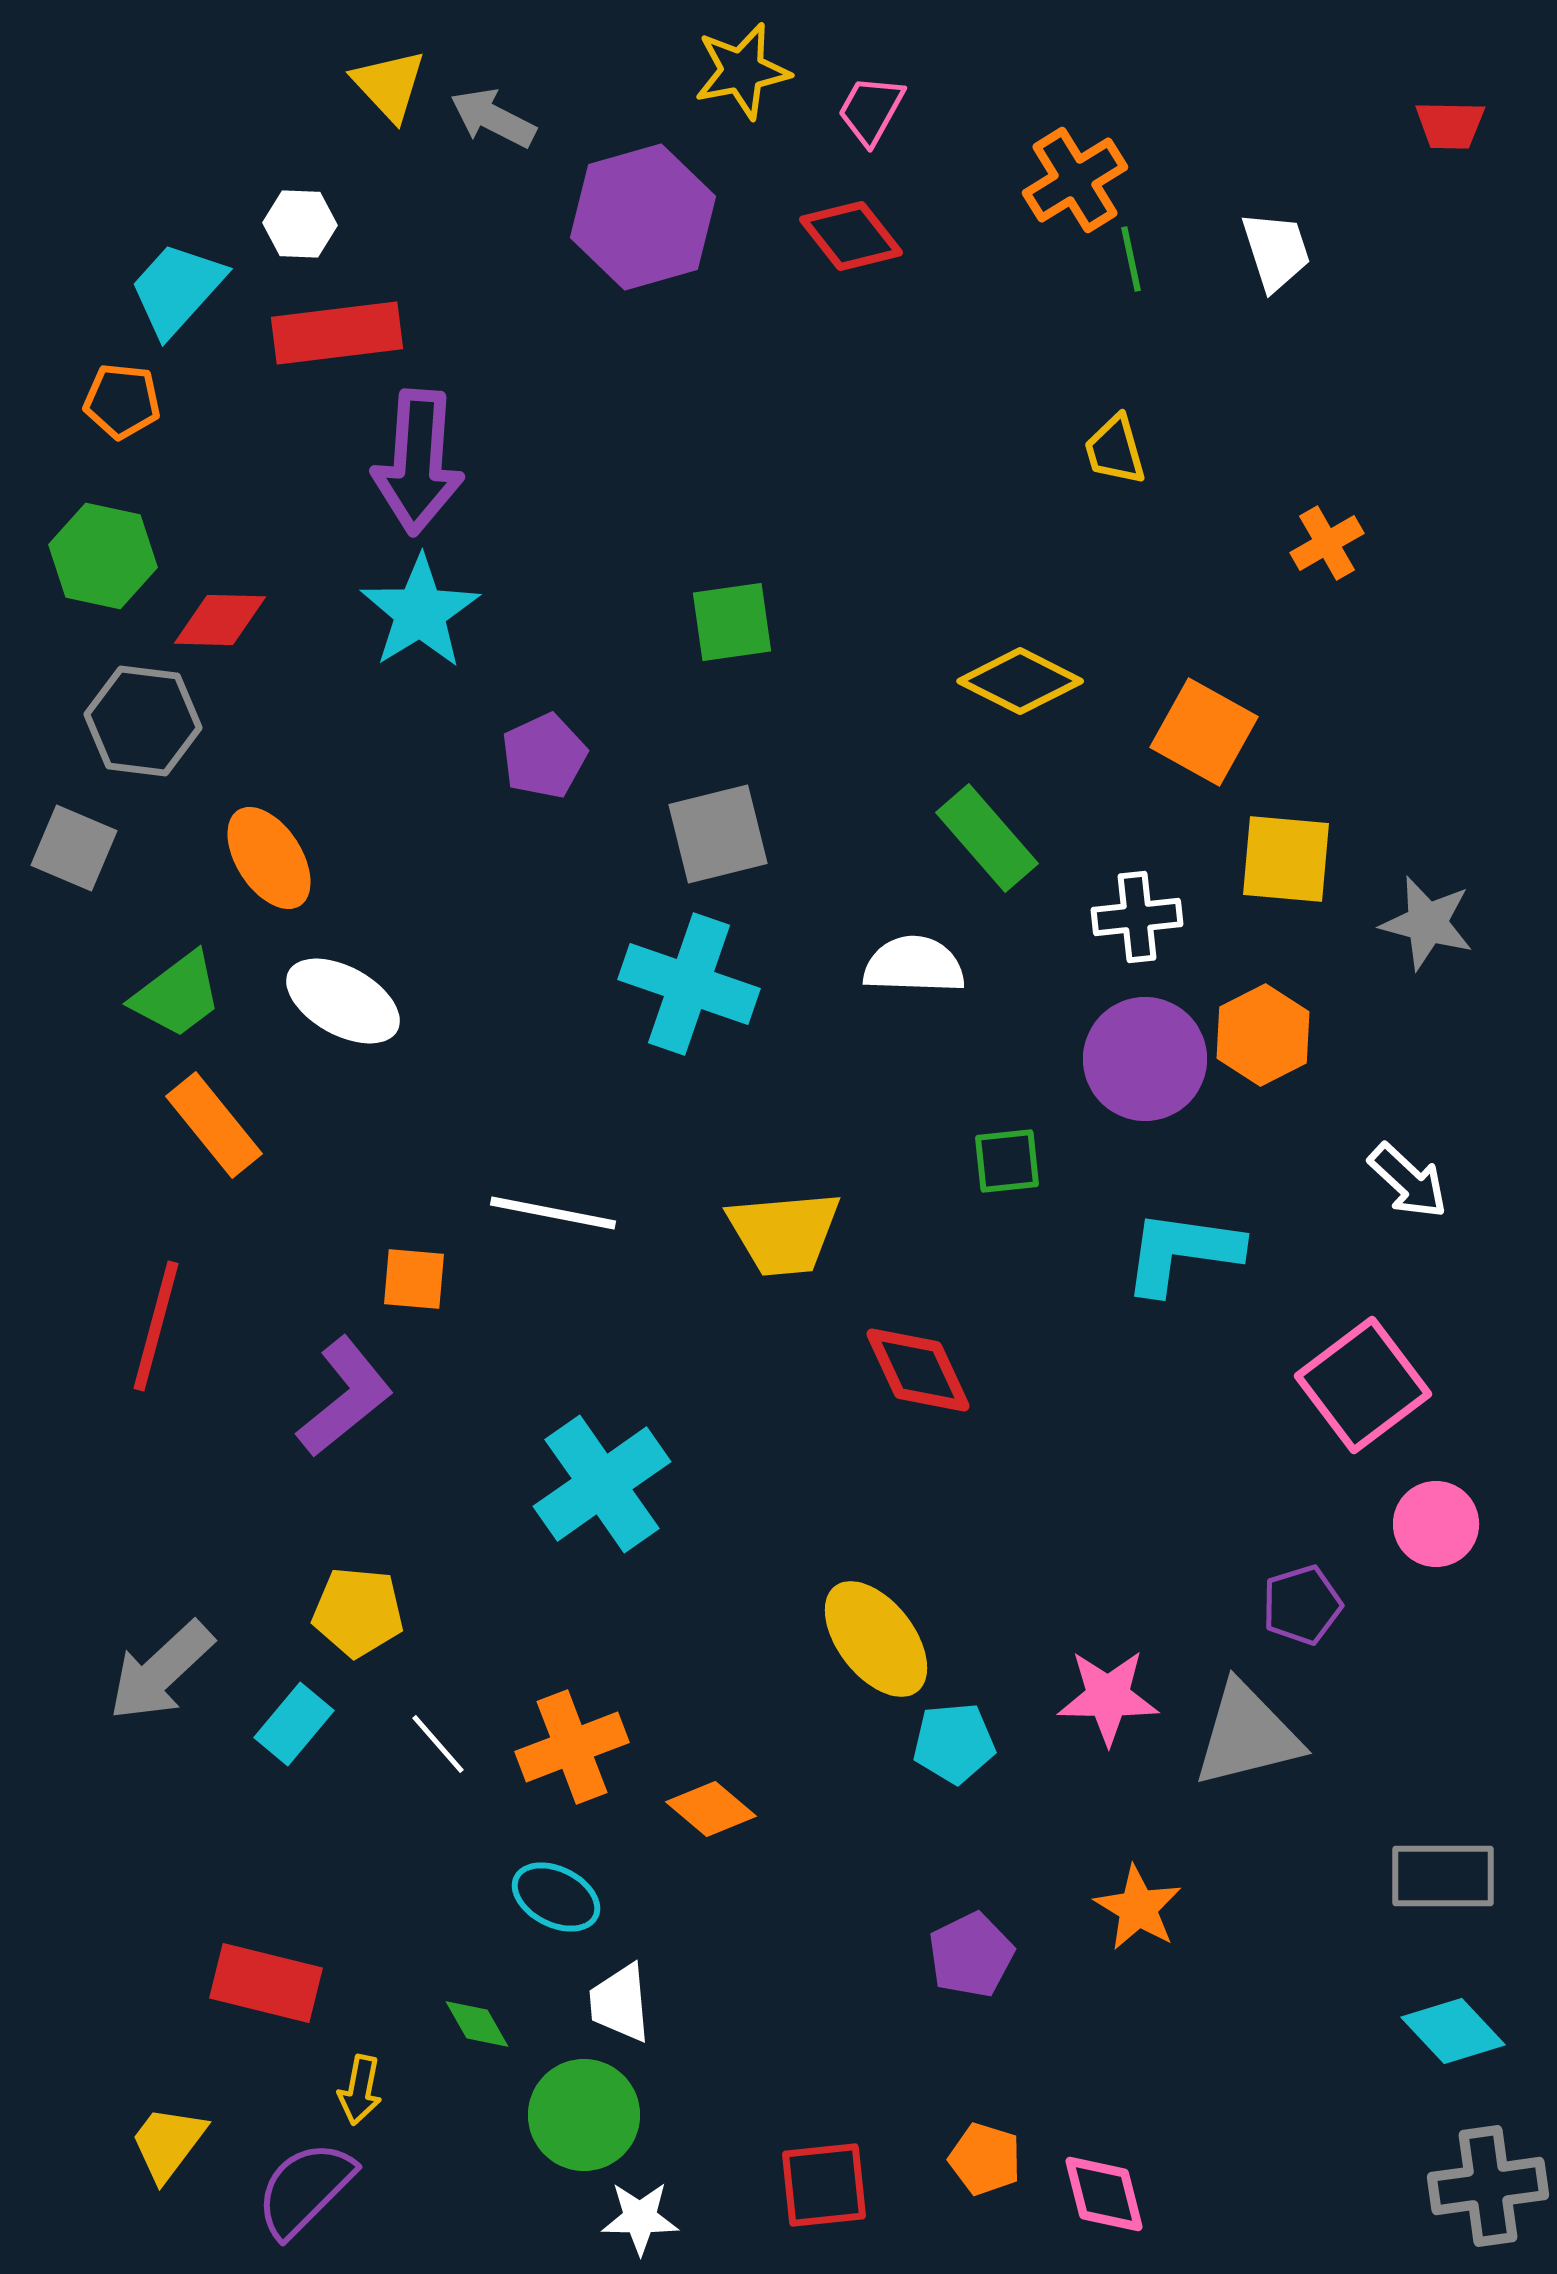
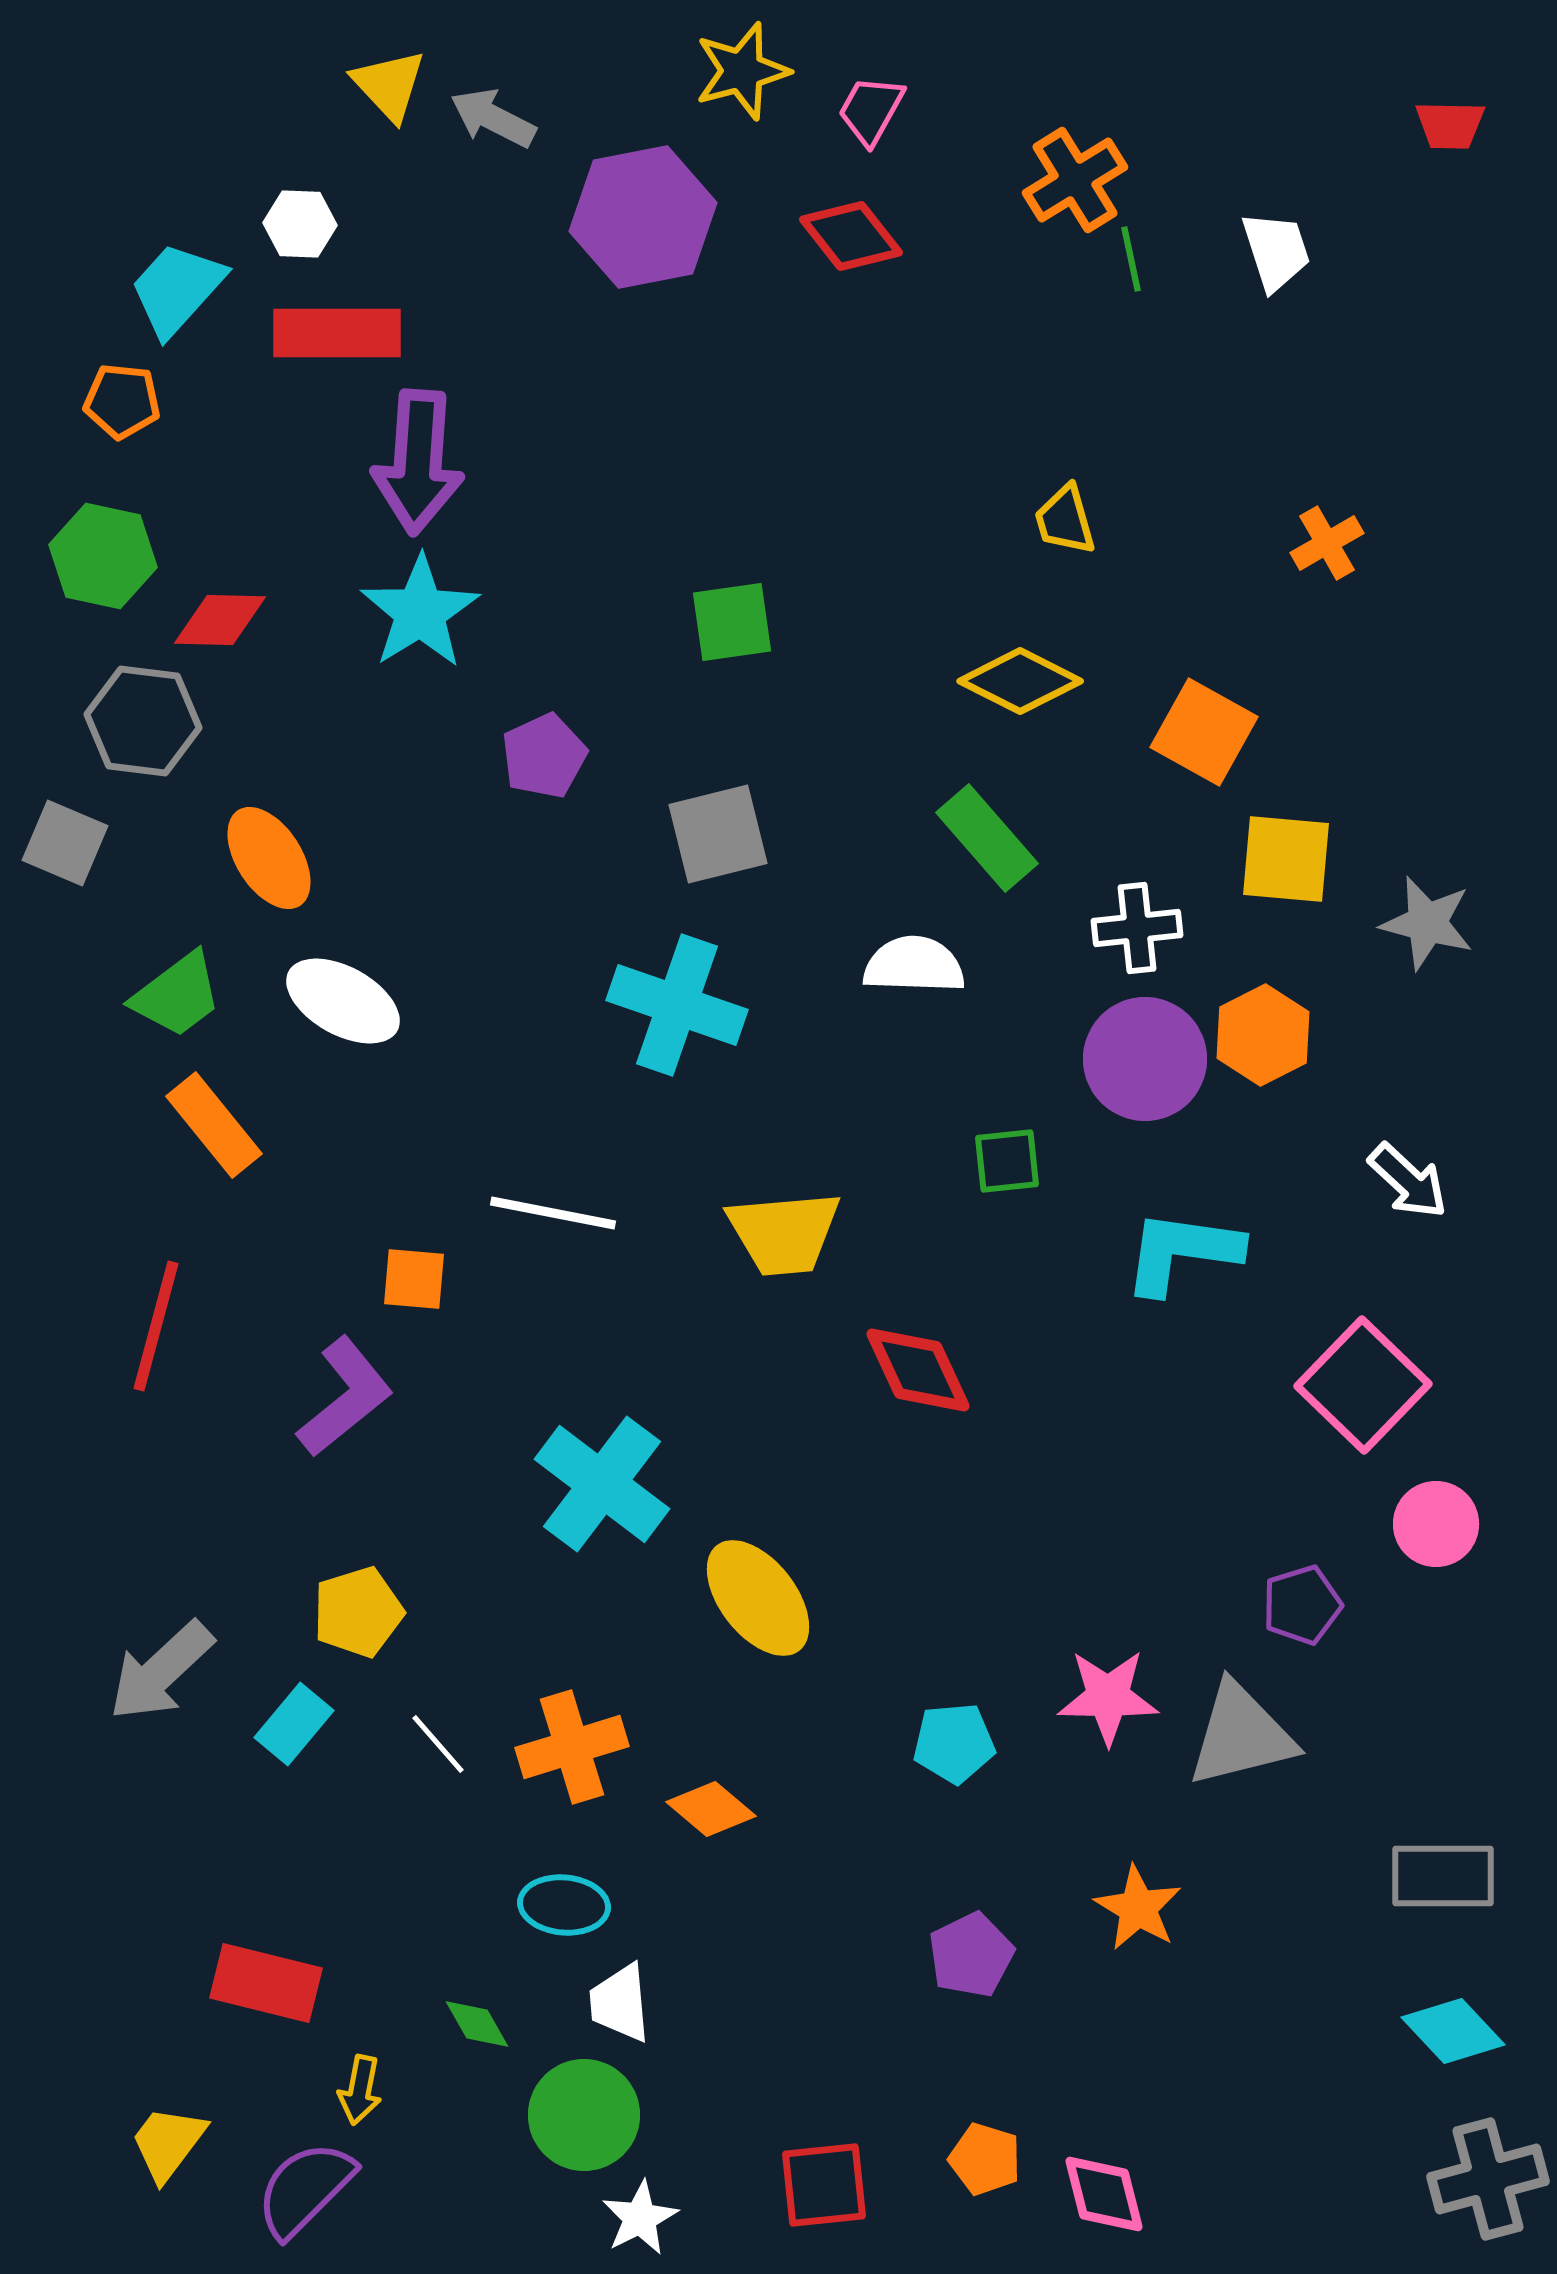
yellow star at (742, 71): rotated 4 degrees counterclockwise
purple hexagon at (643, 217): rotated 5 degrees clockwise
red rectangle at (337, 333): rotated 7 degrees clockwise
yellow trapezoid at (1115, 450): moved 50 px left, 70 px down
gray square at (74, 848): moved 9 px left, 5 px up
white cross at (1137, 917): moved 11 px down
cyan cross at (689, 984): moved 12 px left, 21 px down
pink square at (1363, 1385): rotated 9 degrees counterclockwise
cyan cross at (602, 1484): rotated 18 degrees counterclockwise
yellow pentagon at (358, 1612): rotated 22 degrees counterclockwise
yellow ellipse at (876, 1639): moved 118 px left, 41 px up
gray triangle at (1247, 1735): moved 6 px left
orange cross at (572, 1747): rotated 4 degrees clockwise
cyan ellipse at (556, 1897): moved 8 px right, 8 px down; rotated 22 degrees counterclockwise
gray cross at (1488, 2186): moved 7 px up; rotated 7 degrees counterclockwise
white star at (640, 2218): rotated 28 degrees counterclockwise
